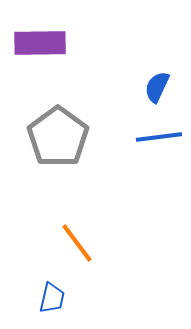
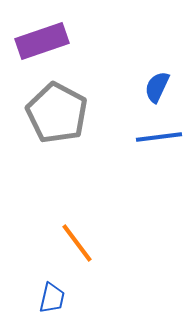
purple rectangle: moved 2 px right, 2 px up; rotated 18 degrees counterclockwise
gray pentagon: moved 1 px left, 24 px up; rotated 8 degrees counterclockwise
